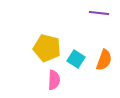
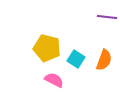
purple line: moved 8 px right, 4 px down
pink semicircle: rotated 66 degrees counterclockwise
